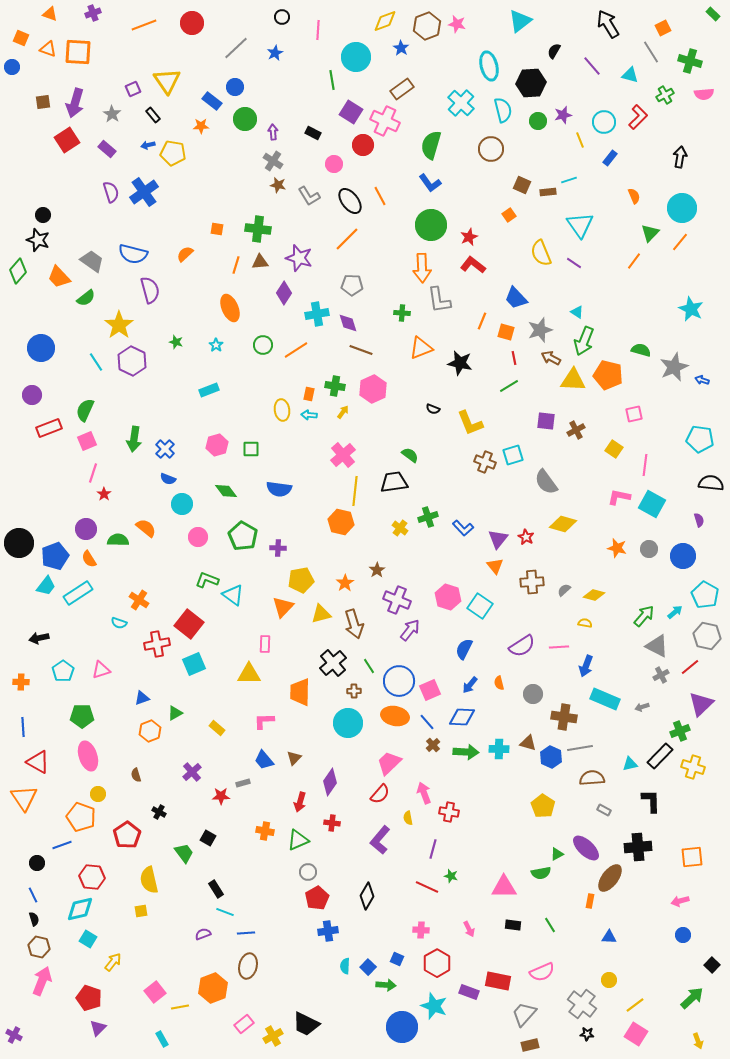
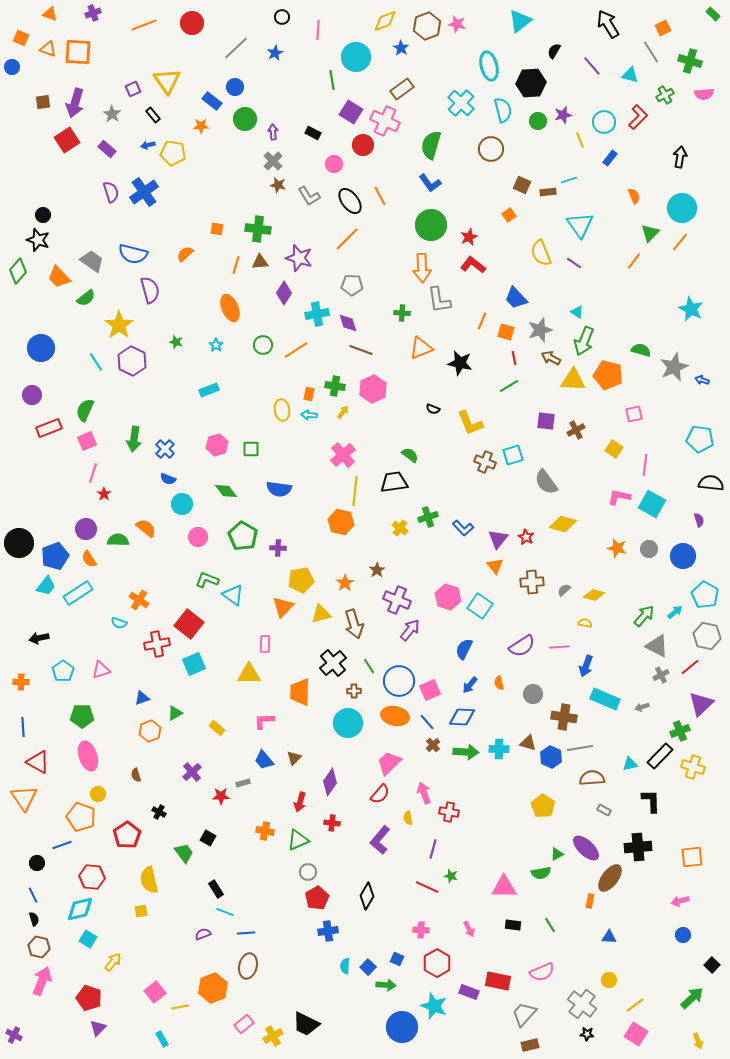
gray cross at (273, 161): rotated 12 degrees clockwise
